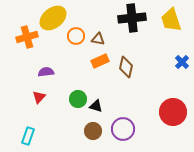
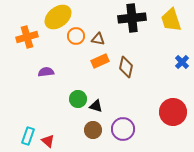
yellow ellipse: moved 5 px right, 1 px up
red triangle: moved 9 px right, 44 px down; rotated 32 degrees counterclockwise
brown circle: moved 1 px up
